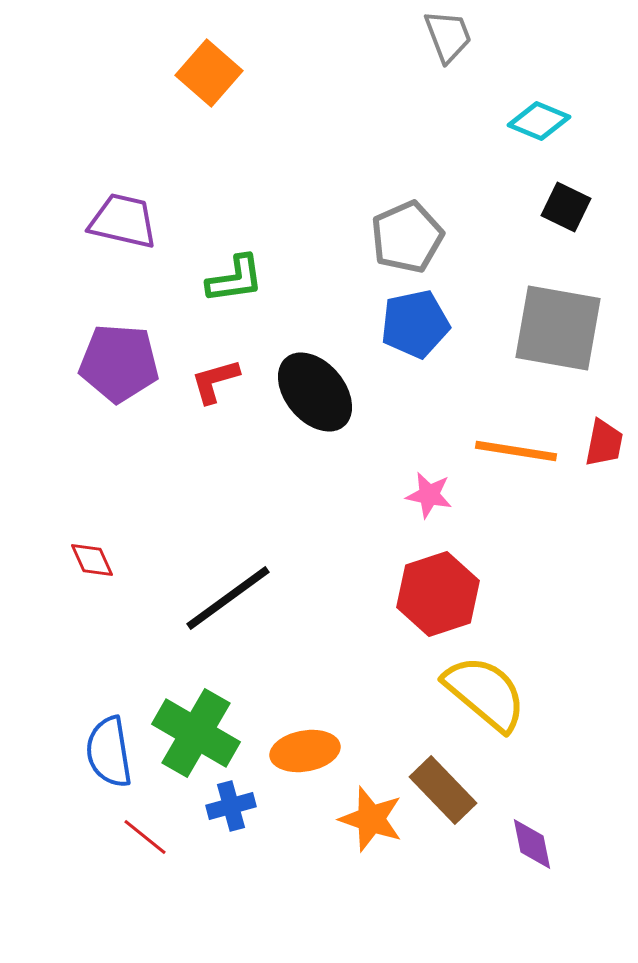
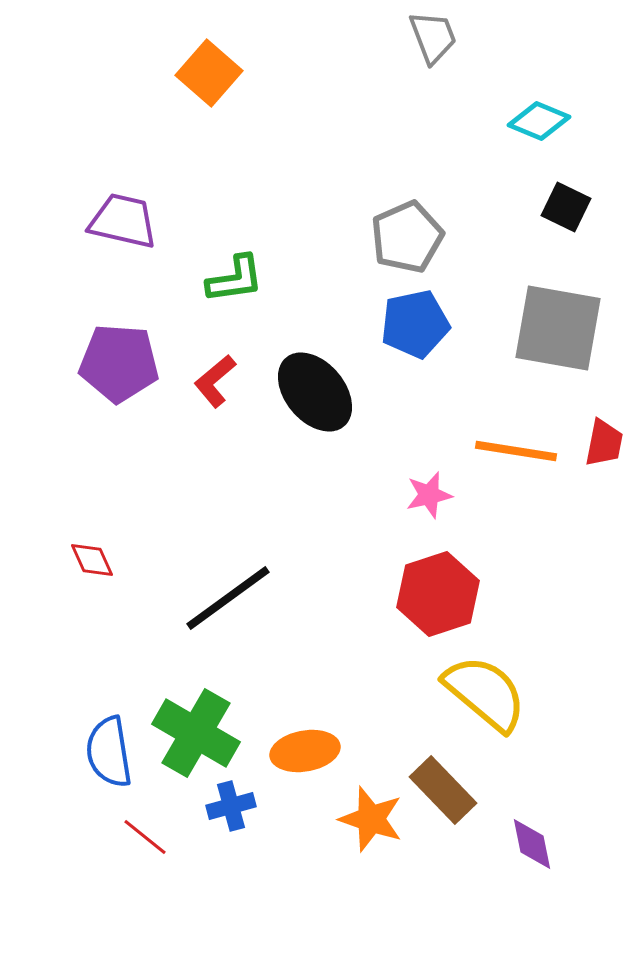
gray trapezoid: moved 15 px left, 1 px down
red L-shape: rotated 24 degrees counterclockwise
pink star: rotated 24 degrees counterclockwise
